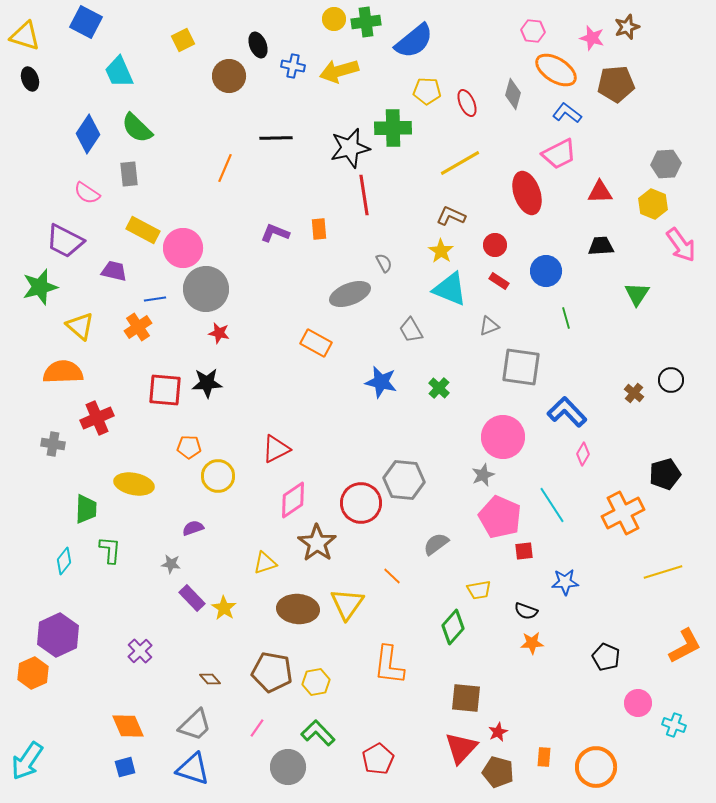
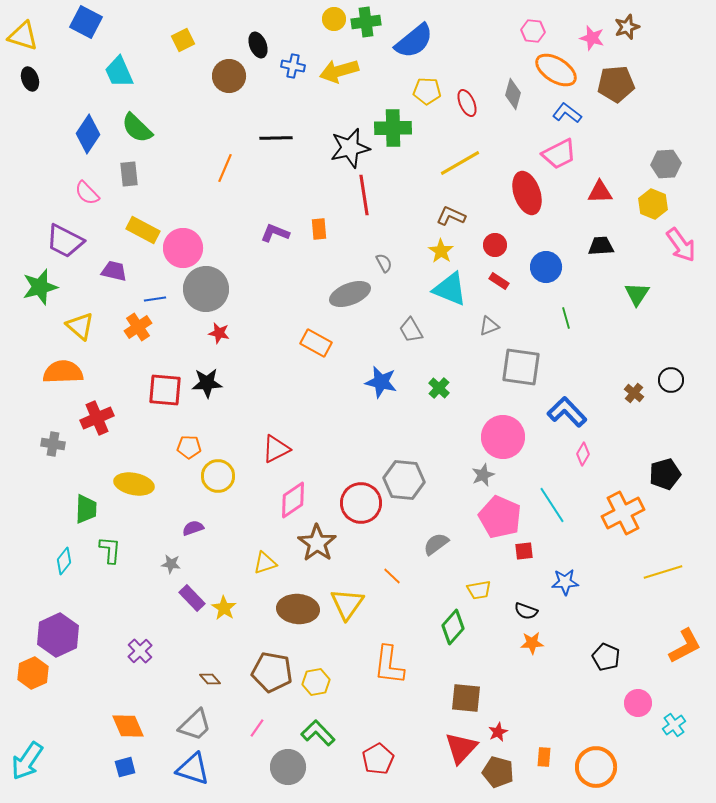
yellow triangle at (25, 36): moved 2 px left
pink semicircle at (87, 193): rotated 12 degrees clockwise
blue circle at (546, 271): moved 4 px up
cyan cross at (674, 725): rotated 35 degrees clockwise
